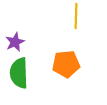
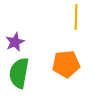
yellow line: moved 1 px down
green semicircle: rotated 12 degrees clockwise
